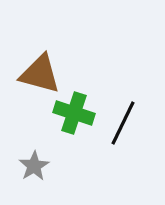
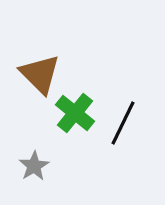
brown triangle: rotated 30 degrees clockwise
green cross: moved 1 px right; rotated 21 degrees clockwise
